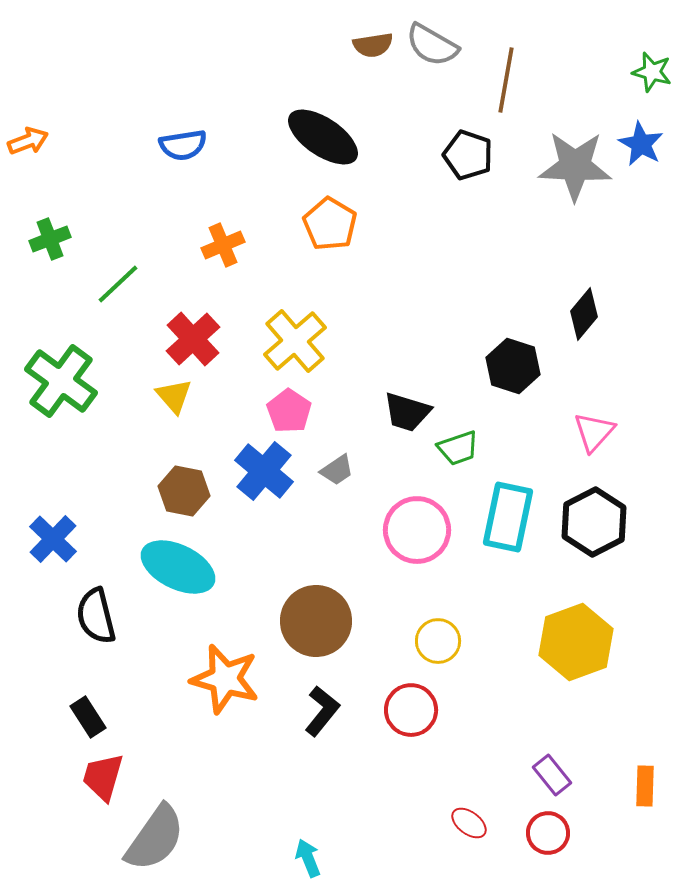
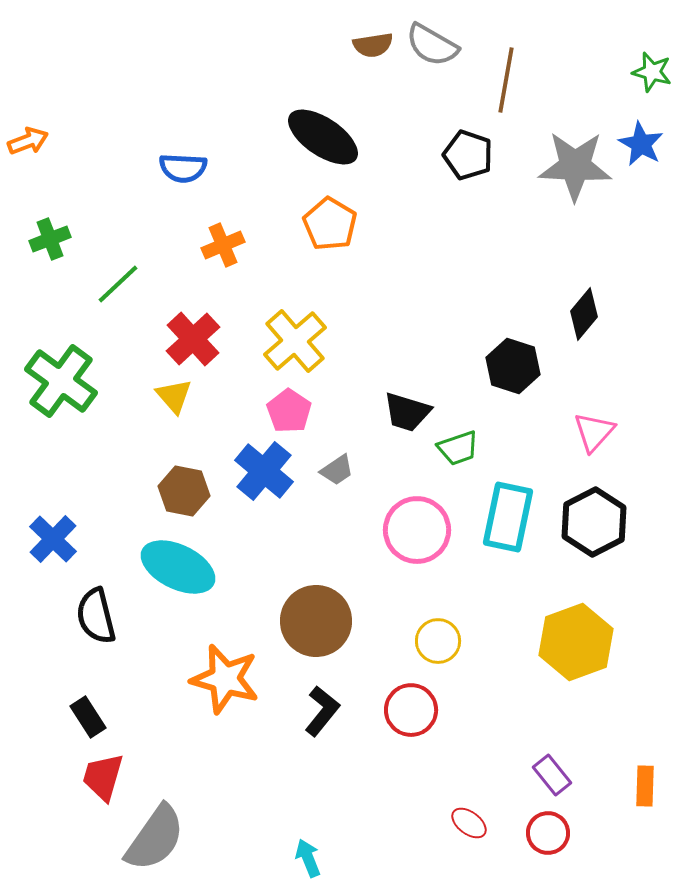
blue semicircle at (183, 145): moved 23 px down; rotated 12 degrees clockwise
